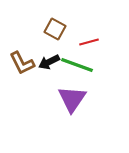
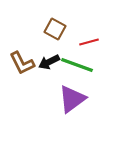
purple triangle: rotated 20 degrees clockwise
